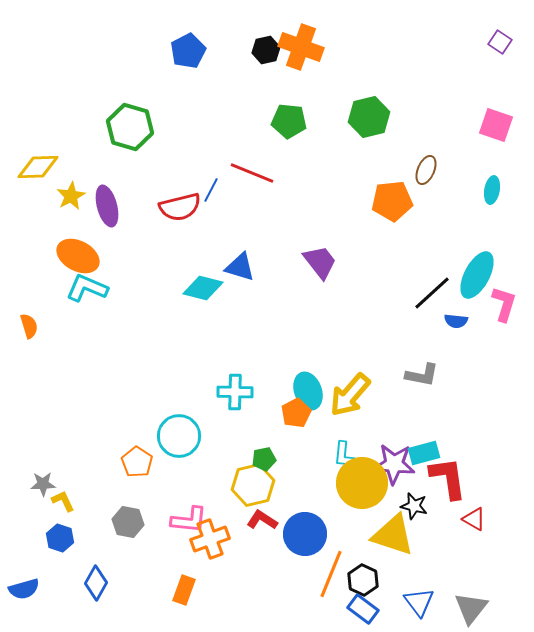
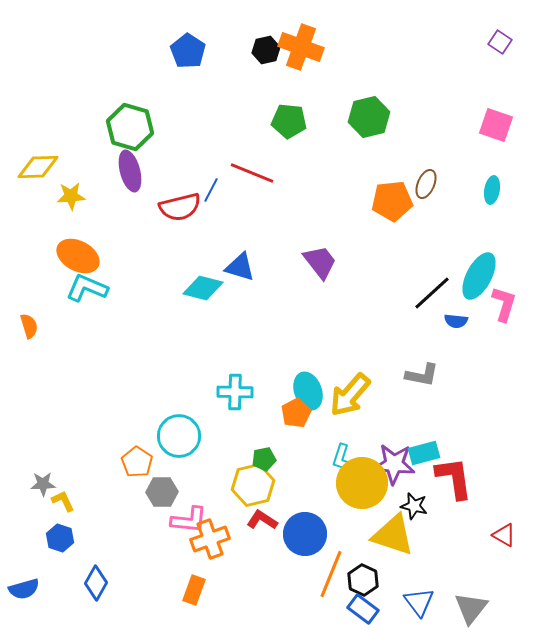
blue pentagon at (188, 51): rotated 12 degrees counterclockwise
brown ellipse at (426, 170): moved 14 px down
yellow star at (71, 196): rotated 24 degrees clockwise
purple ellipse at (107, 206): moved 23 px right, 35 px up
cyan ellipse at (477, 275): moved 2 px right, 1 px down
cyan L-shape at (344, 455): moved 2 px left, 3 px down; rotated 12 degrees clockwise
red L-shape at (448, 478): moved 6 px right
red triangle at (474, 519): moved 30 px right, 16 px down
gray hexagon at (128, 522): moved 34 px right, 30 px up; rotated 12 degrees counterclockwise
orange rectangle at (184, 590): moved 10 px right
